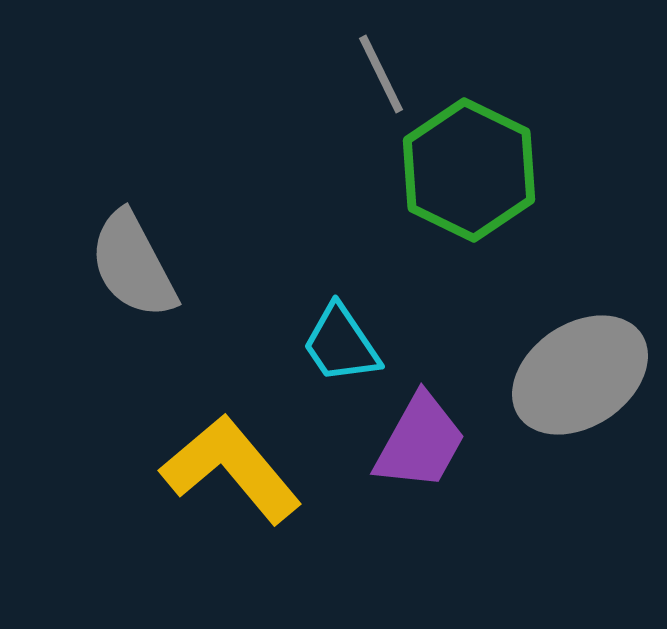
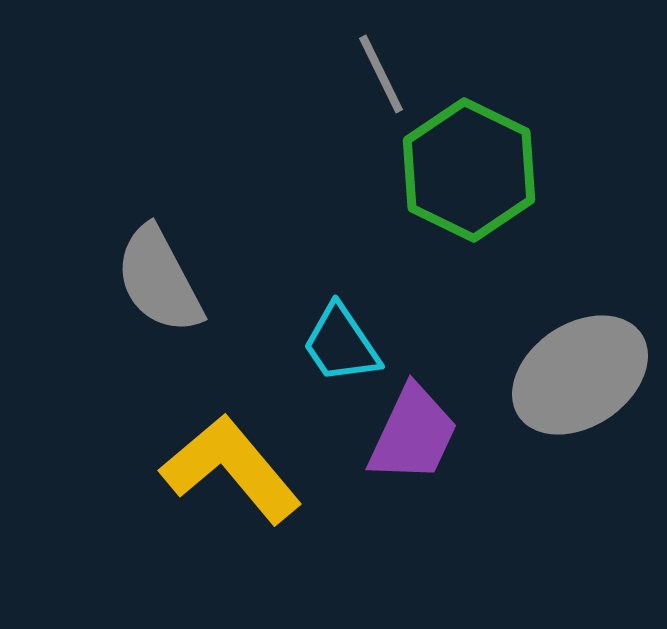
gray semicircle: moved 26 px right, 15 px down
purple trapezoid: moved 7 px left, 8 px up; rotated 4 degrees counterclockwise
